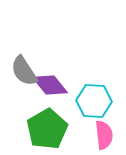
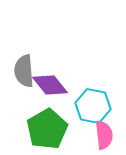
gray semicircle: rotated 28 degrees clockwise
cyan hexagon: moved 1 px left, 5 px down; rotated 8 degrees clockwise
